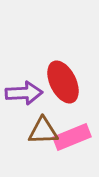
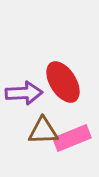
red ellipse: rotated 6 degrees counterclockwise
pink rectangle: moved 1 px down
